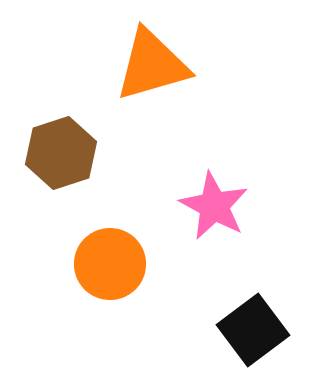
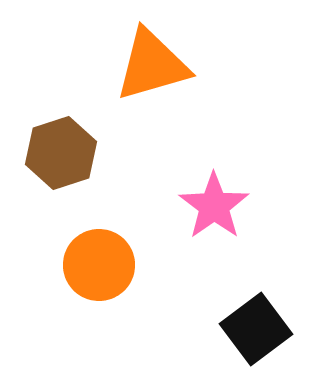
pink star: rotated 8 degrees clockwise
orange circle: moved 11 px left, 1 px down
black square: moved 3 px right, 1 px up
